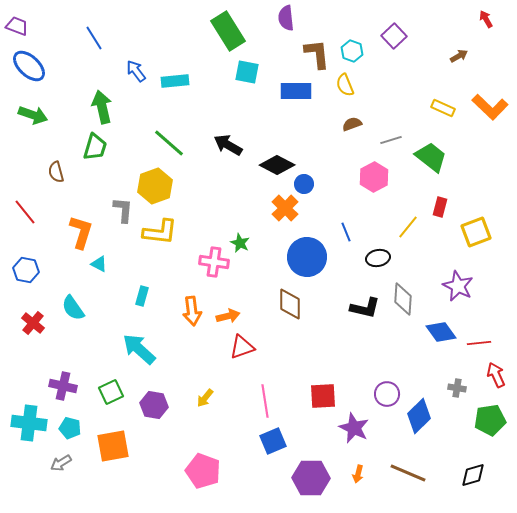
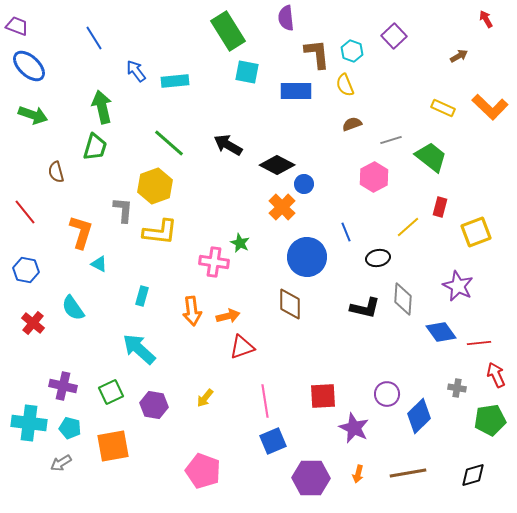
orange cross at (285, 208): moved 3 px left, 1 px up
yellow line at (408, 227): rotated 10 degrees clockwise
brown line at (408, 473): rotated 33 degrees counterclockwise
